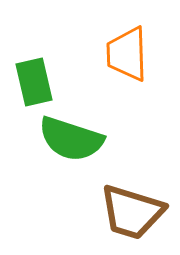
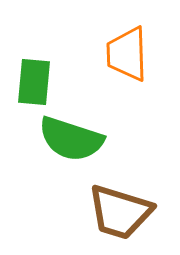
green rectangle: rotated 18 degrees clockwise
brown trapezoid: moved 12 px left
